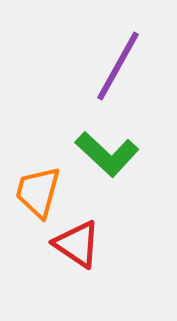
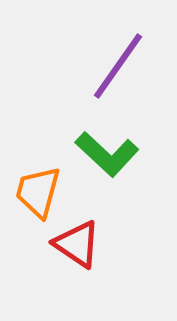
purple line: rotated 6 degrees clockwise
